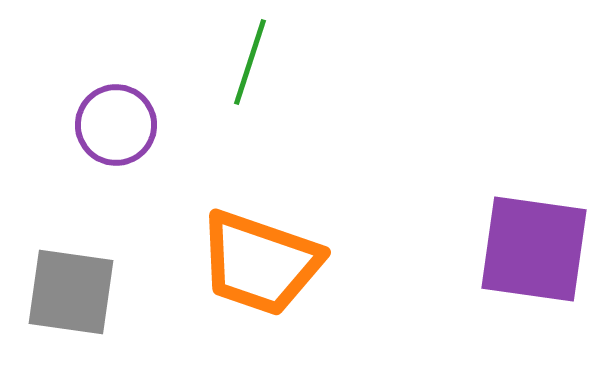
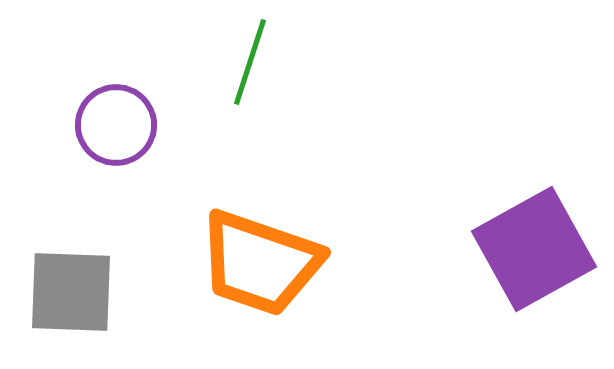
purple square: rotated 37 degrees counterclockwise
gray square: rotated 6 degrees counterclockwise
